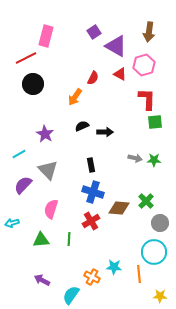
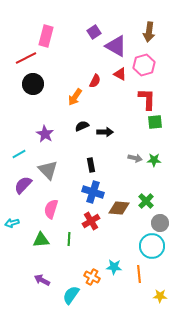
red semicircle: moved 2 px right, 3 px down
cyan circle: moved 2 px left, 6 px up
